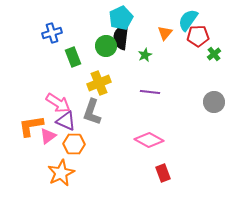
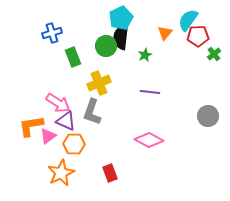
gray circle: moved 6 px left, 14 px down
red rectangle: moved 53 px left
